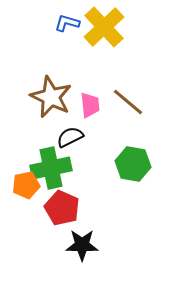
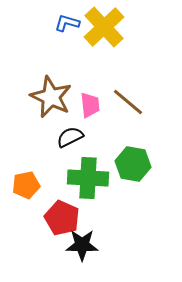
green cross: moved 37 px right, 10 px down; rotated 15 degrees clockwise
red pentagon: moved 10 px down
